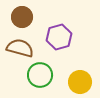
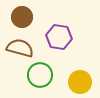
purple hexagon: rotated 25 degrees clockwise
